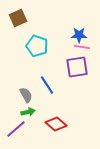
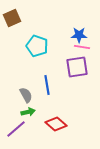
brown square: moved 6 px left
blue line: rotated 24 degrees clockwise
